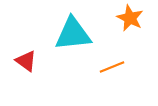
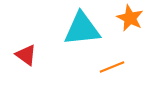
cyan triangle: moved 9 px right, 5 px up
red triangle: moved 6 px up
